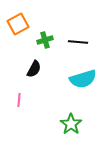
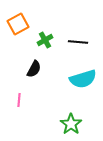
green cross: rotated 14 degrees counterclockwise
